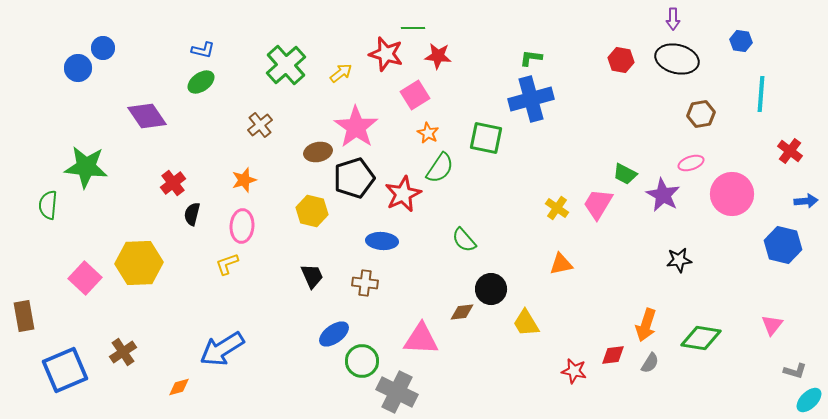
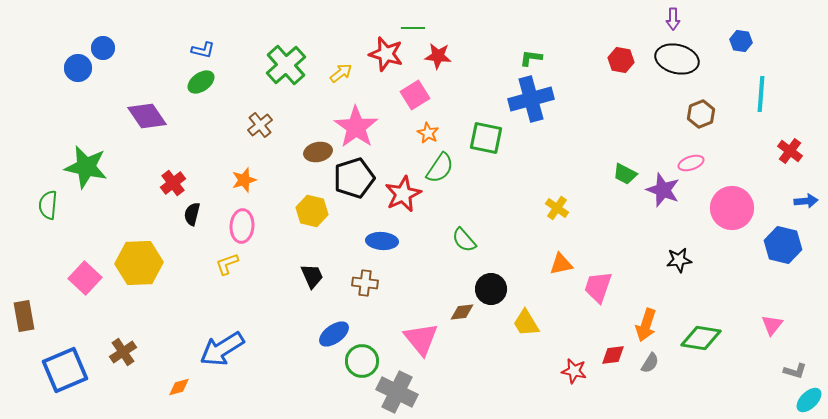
brown hexagon at (701, 114): rotated 12 degrees counterclockwise
green star at (86, 167): rotated 6 degrees clockwise
pink circle at (732, 194): moved 14 px down
purple star at (663, 195): moved 5 px up; rotated 8 degrees counterclockwise
pink trapezoid at (598, 204): moved 83 px down; rotated 12 degrees counterclockwise
pink triangle at (421, 339): rotated 48 degrees clockwise
